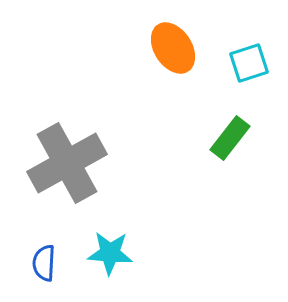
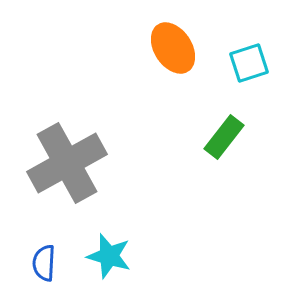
green rectangle: moved 6 px left, 1 px up
cyan star: moved 1 px left, 3 px down; rotated 12 degrees clockwise
